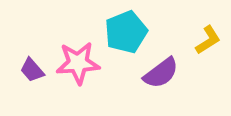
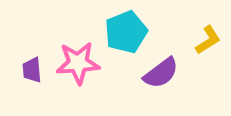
purple trapezoid: rotated 36 degrees clockwise
